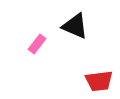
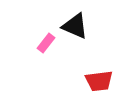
pink rectangle: moved 9 px right, 1 px up
